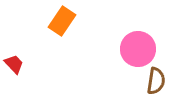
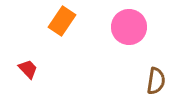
pink circle: moved 9 px left, 22 px up
red trapezoid: moved 14 px right, 5 px down
